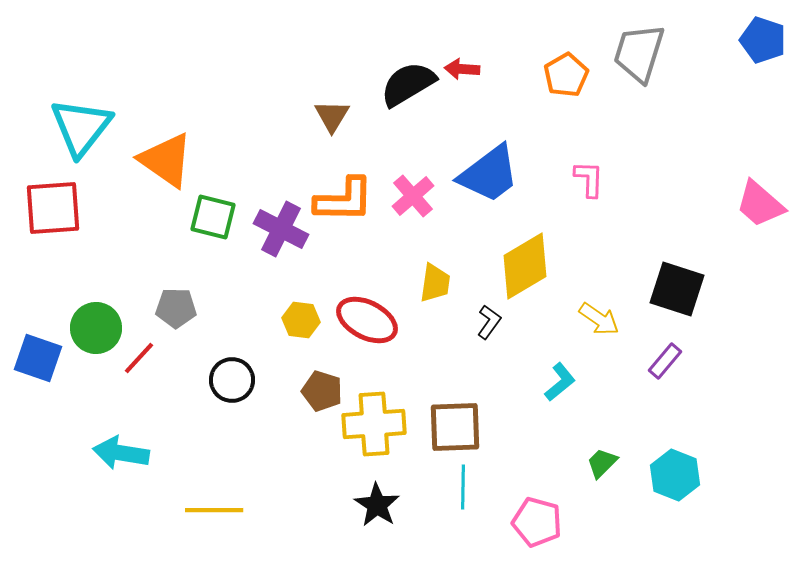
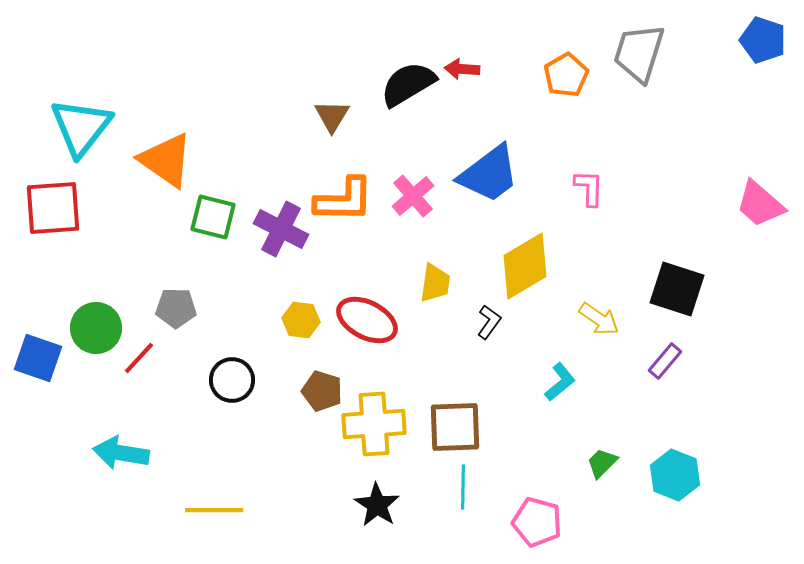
pink L-shape: moved 9 px down
